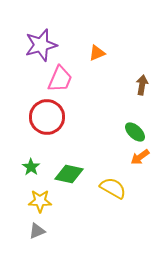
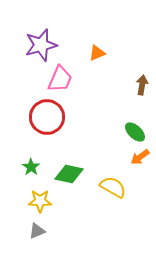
yellow semicircle: moved 1 px up
